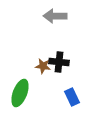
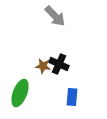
gray arrow: rotated 135 degrees counterclockwise
black cross: moved 2 px down; rotated 18 degrees clockwise
blue rectangle: rotated 30 degrees clockwise
